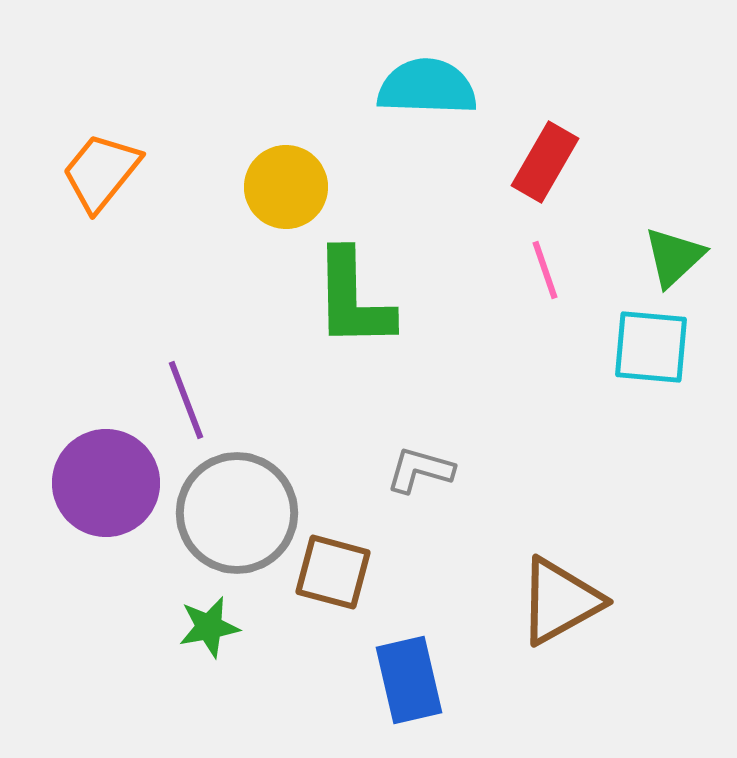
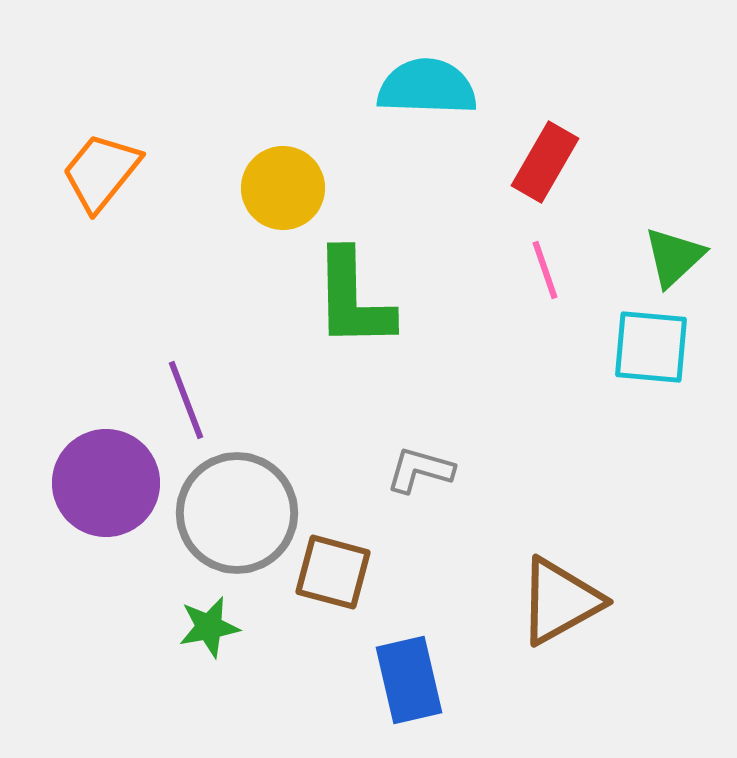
yellow circle: moved 3 px left, 1 px down
